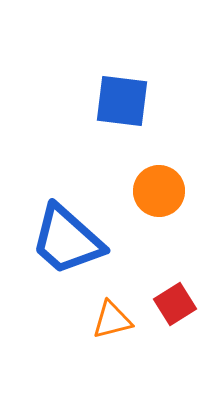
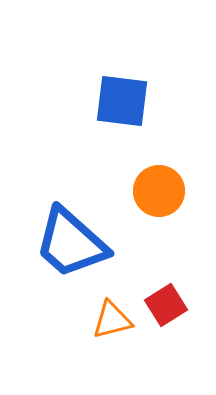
blue trapezoid: moved 4 px right, 3 px down
red square: moved 9 px left, 1 px down
